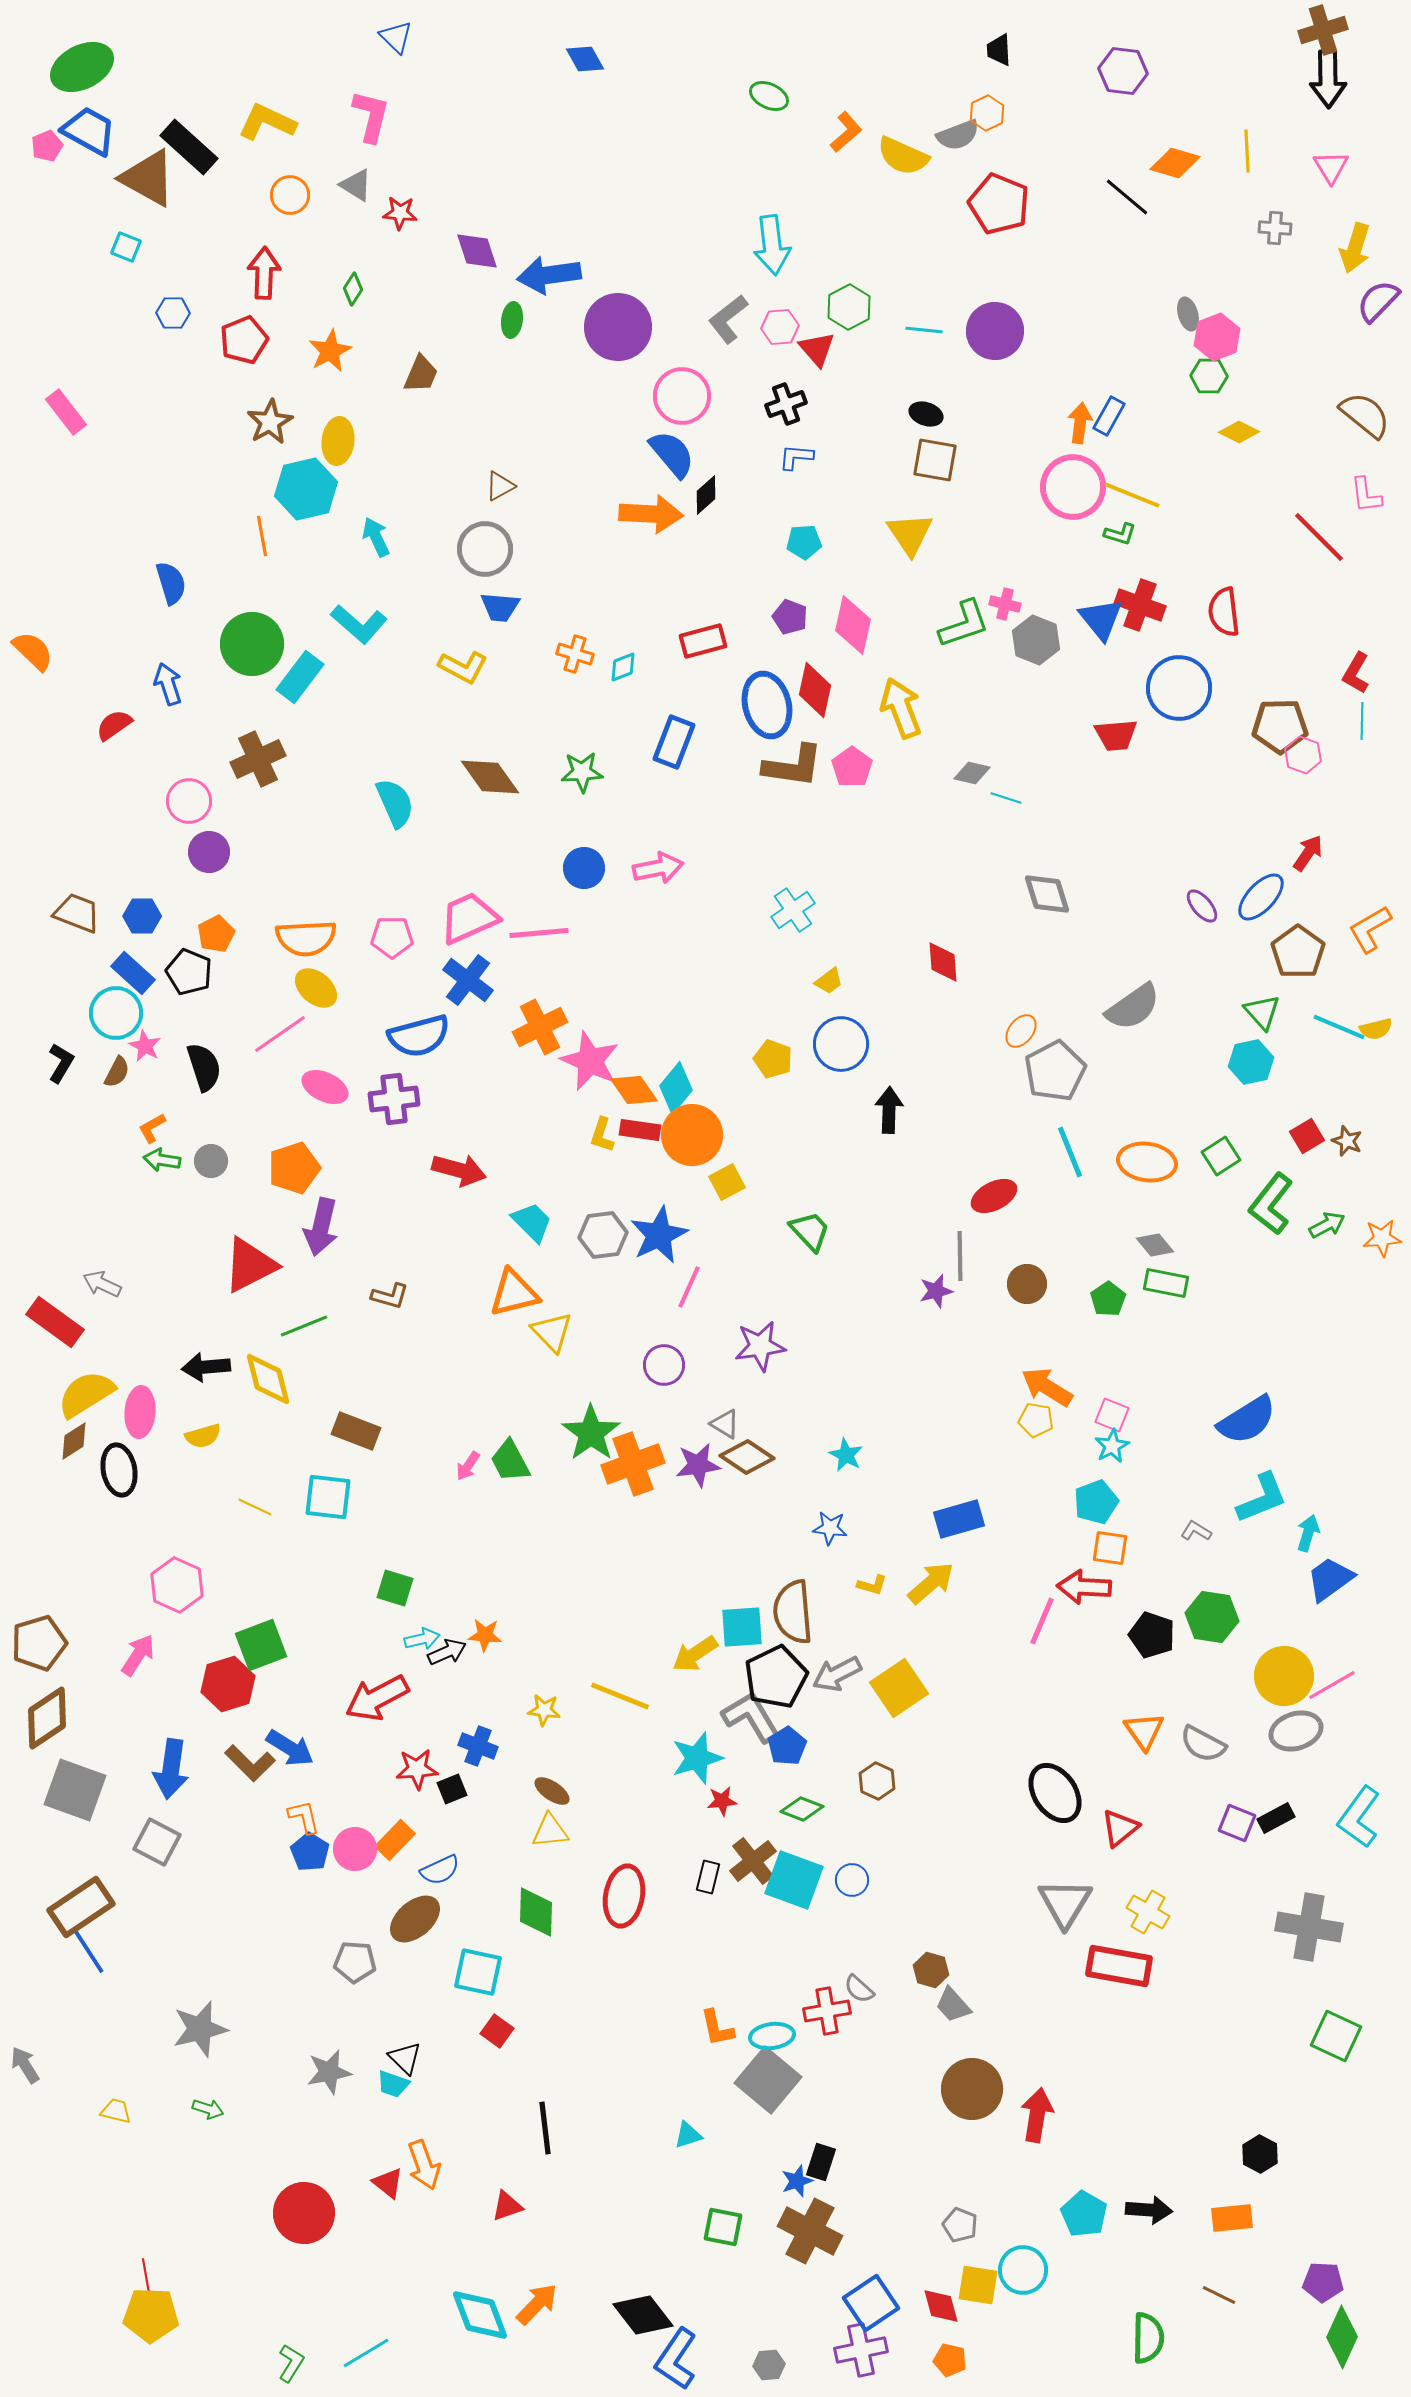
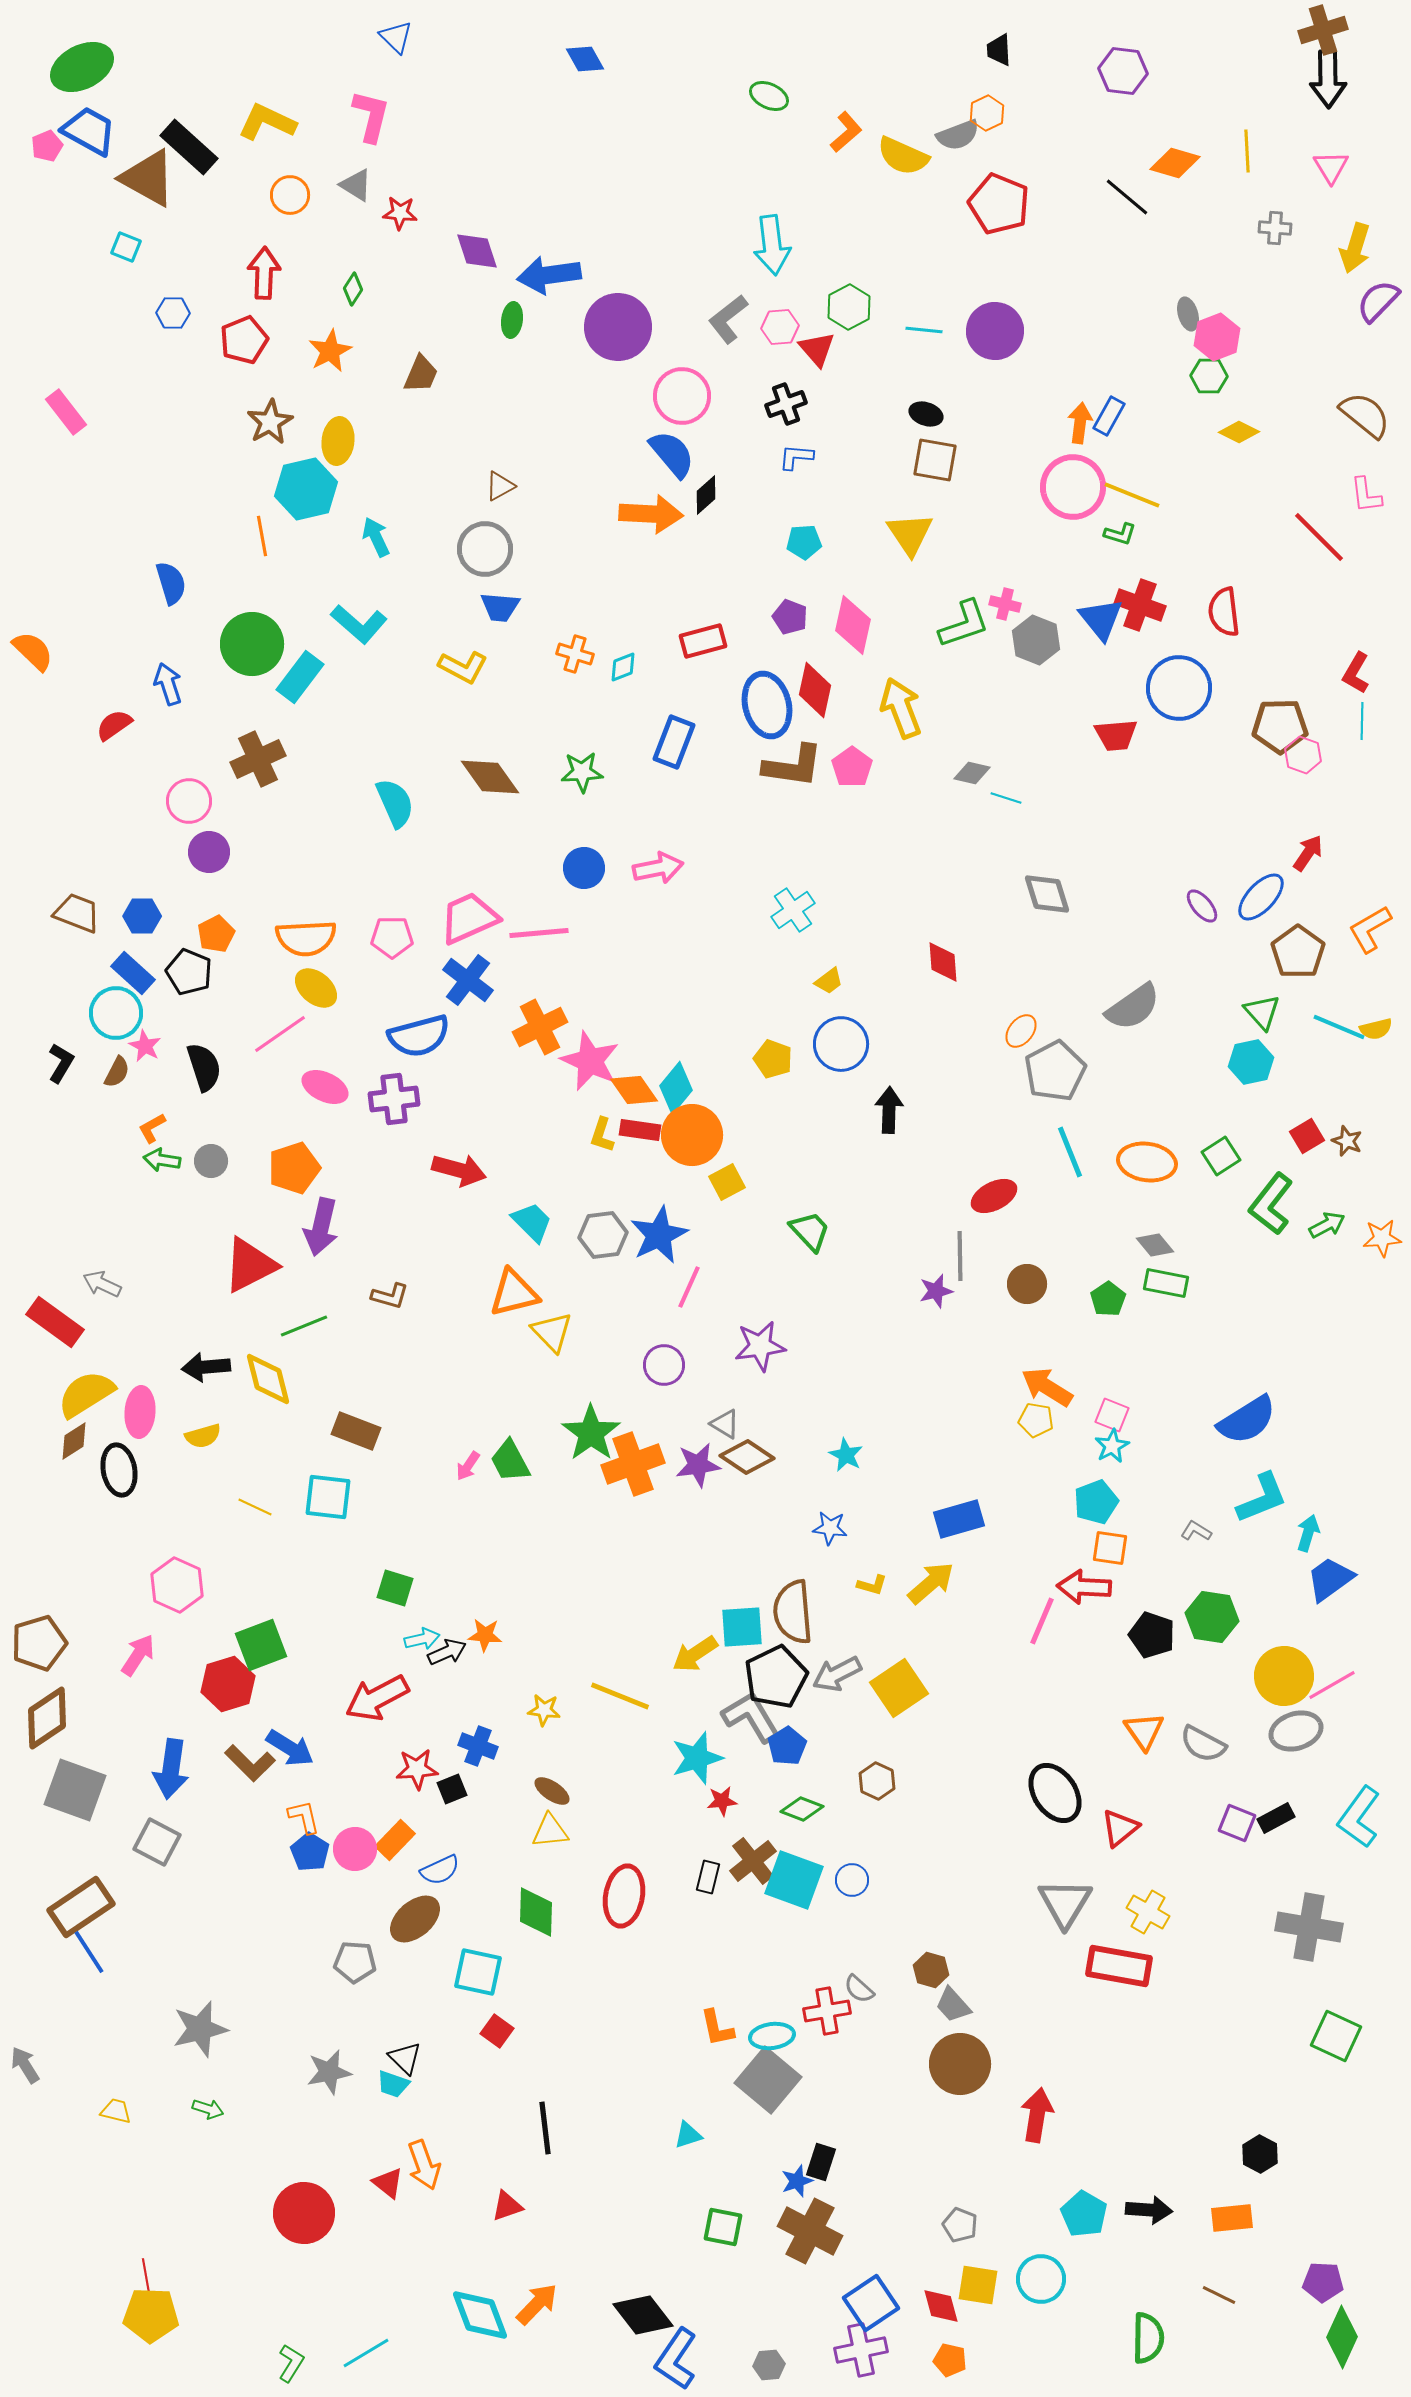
brown circle at (972, 2089): moved 12 px left, 25 px up
cyan circle at (1023, 2270): moved 18 px right, 9 px down
